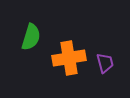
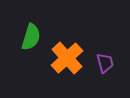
orange cross: moved 2 px left; rotated 32 degrees counterclockwise
